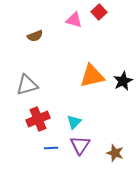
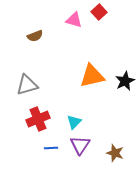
black star: moved 2 px right
